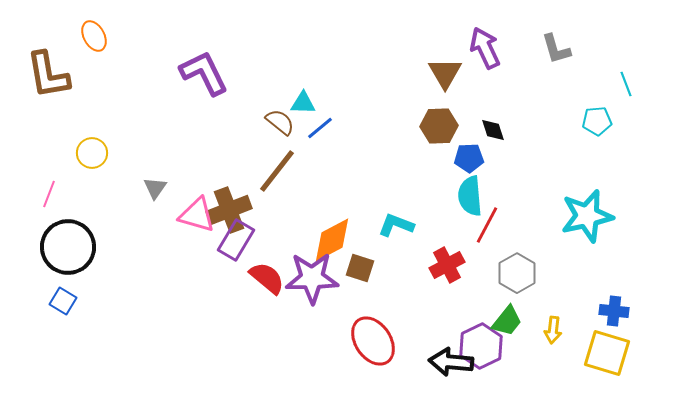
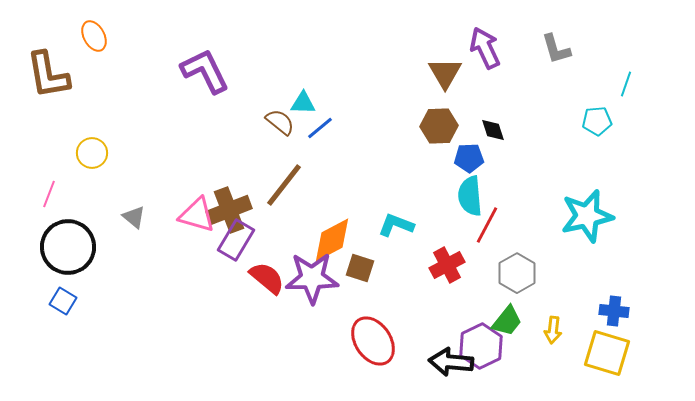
purple L-shape: moved 1 px right, 2 px up
cyan line: rotated 40 degrees clockwise
brown line: moved 7 px right, 14 px down
gray triangle: moved 21 px left, 29 px down; rotated 25 degrees counterclockwise
